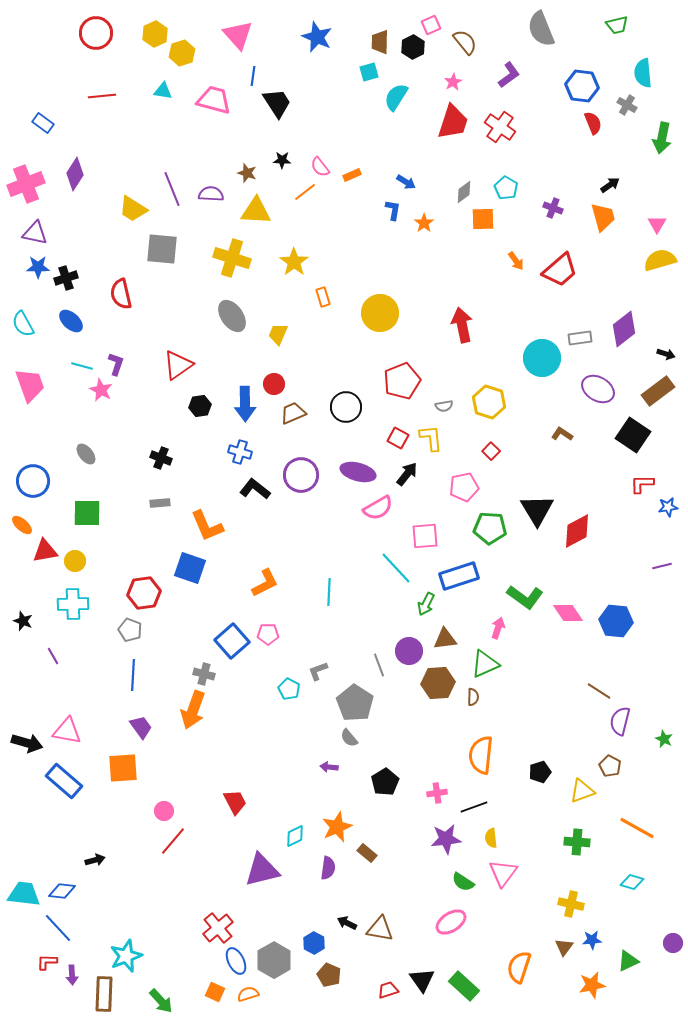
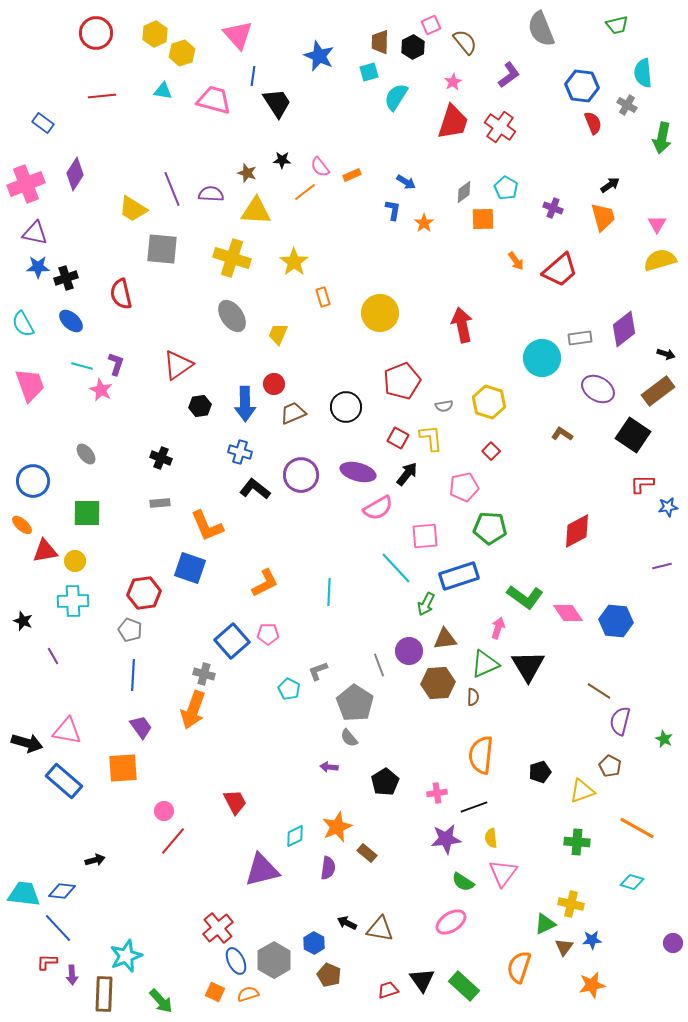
blue star at (317, 37): moved 2 px right, 19 px down
black triangle at (537, 510): moved 9 px left, 156 px down
cyan cross at (73, 604): moved 3 px up
green triangle at (628, 961): moved 83 px left, 37 px up
